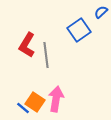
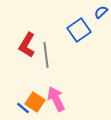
pink arrow: rotated 35 degrees counterclockwise
